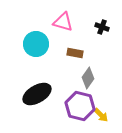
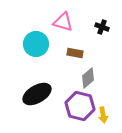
gray diamond: rotated 15 degrees clockwise
yellow arrow: moved 2 px right; rotated 35 degrees clockwise
